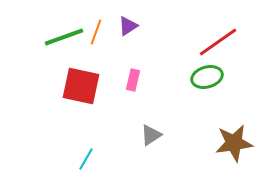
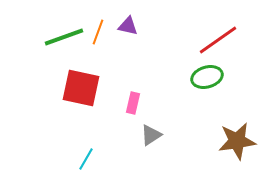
purple triangle: rotated 45 degrees clockwise
orange line: moved 2 px right
red line: moved 2 px up
pink rectangle: moved 23 px down
red square: moved 2 px down
brown star: moved 3 px right, 2 px up
